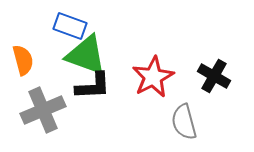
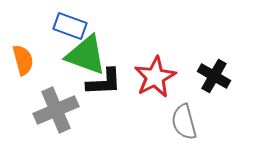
red star: moved 2 px right
black L-shape: moved 11 px right, 4 px up
gray cross: moved 13 px right
